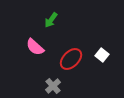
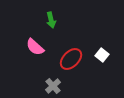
green arrow: rotated 49 degrees counterclockwise
